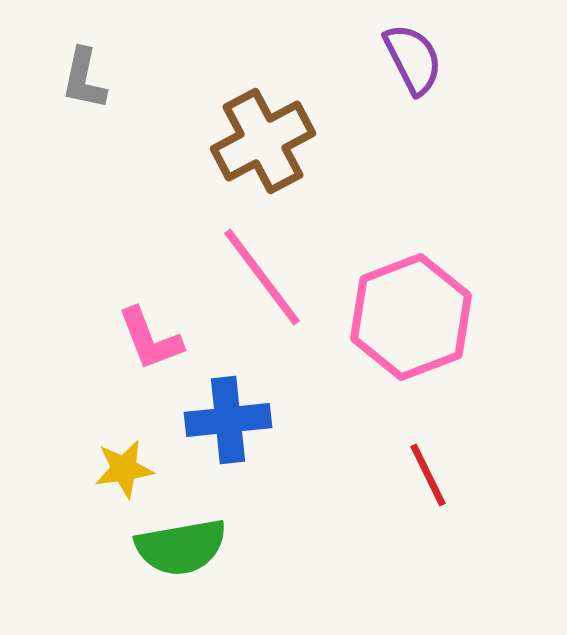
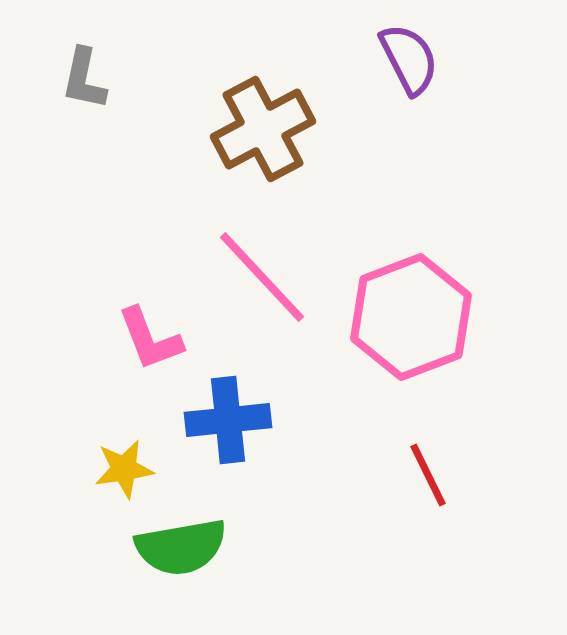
purple semicircle: moved 4 px left
brown cross: moved 12 px up
pink line: rotated 6 degrees counterclockwise
